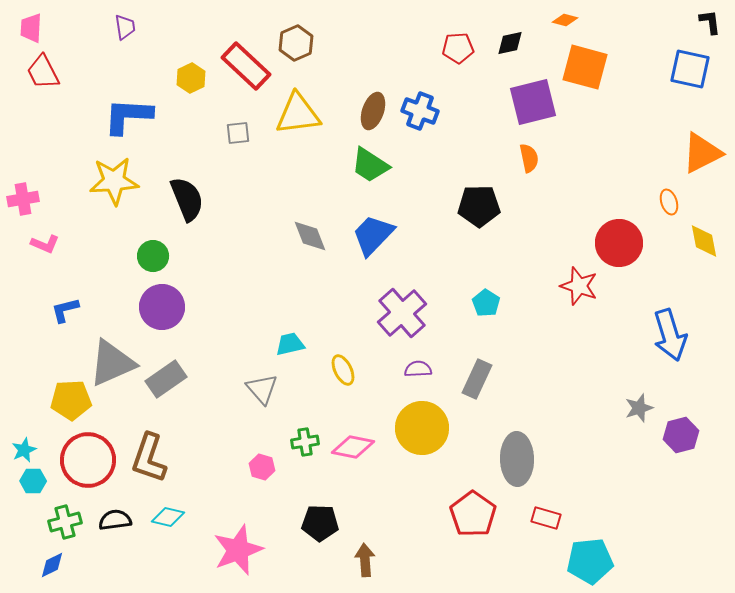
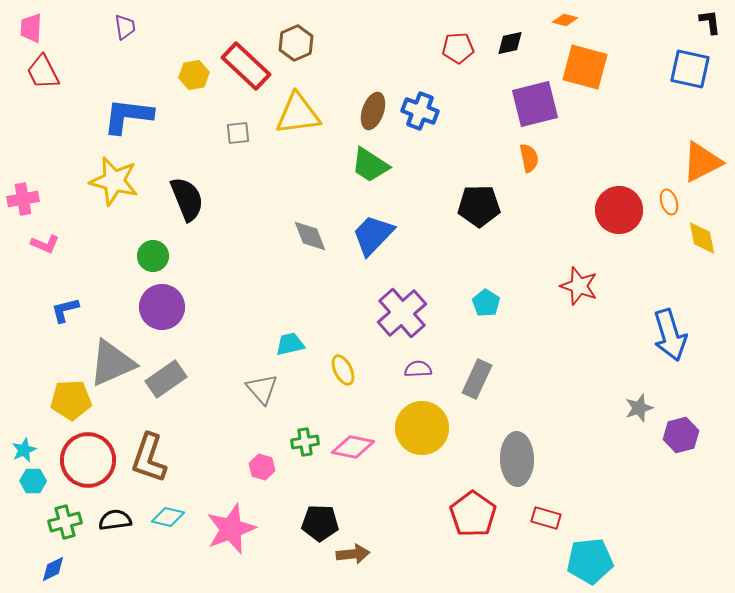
yellow hexagon at (191, 78): moved 3 px right, 3 px up; rotated 16 degrees clockwise
purple square at (533, 102): moved 2 px right, 2 px down
blue L-shape at (128, 116): rotated 4 degrees clockwise
orange triangle at (702, 153): moved 9 px down
yellow star at (114, 181): rotated 18 degrees clockwise
yellow diamond at (704, 241): moved 2 px left, 3 px up
red circle at (619, 243): moved 33 px up
pink star at (238, 550): moved 7 px left, 21 px up
brown arrow at (365, 560): moved 12 px left, 6 px up; rotated 88 degrees clockwise
blue diamond at (52, 565): moved 1 px right, 4 px down
